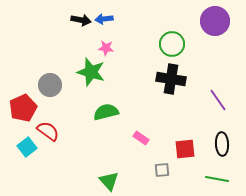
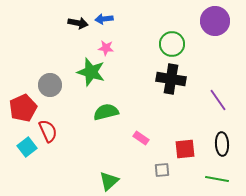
black arrow: moved 3 px left, 3 px down
red semicircle: rotated 30 degrees clockwise
green triangle: rotated 30 degrees clockwise
